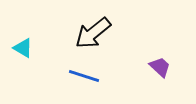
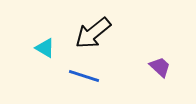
cyan triangle: moved 22 px right
